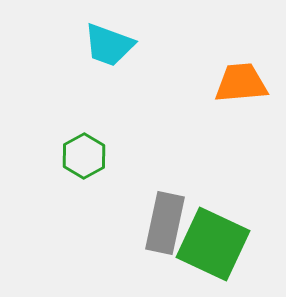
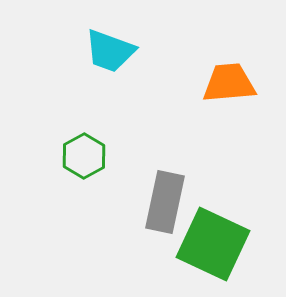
cyan trapezoid: moved 1 px right, 6 px down
orange trapezoid: moved 12 px left
gray rectangle: moved 21 px up
